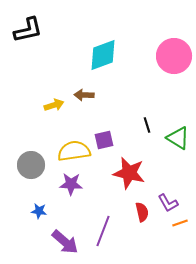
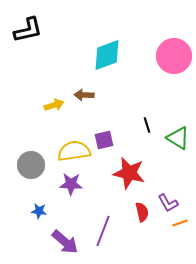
cyan diamond: moved 4 px right
